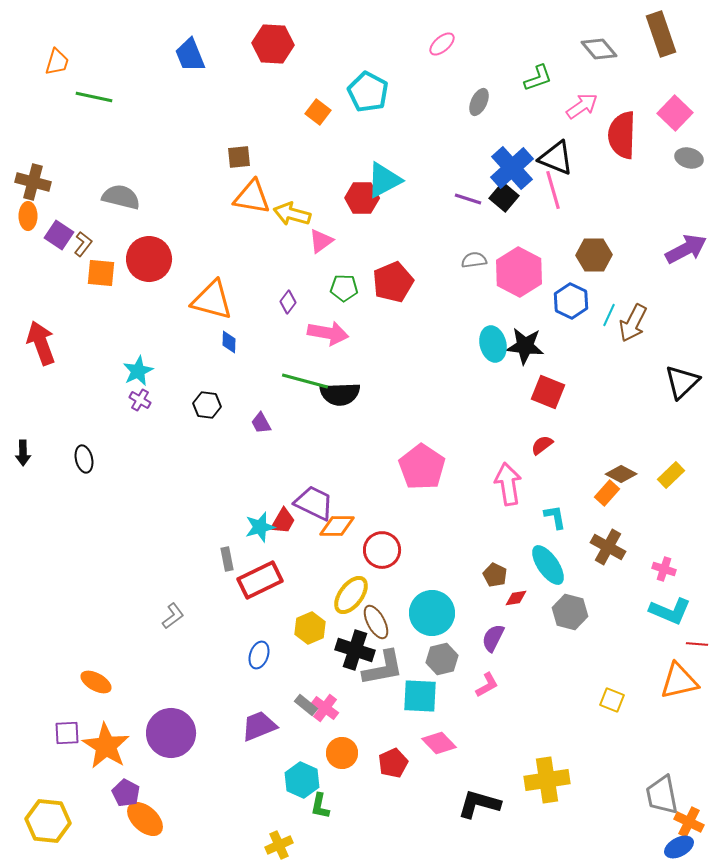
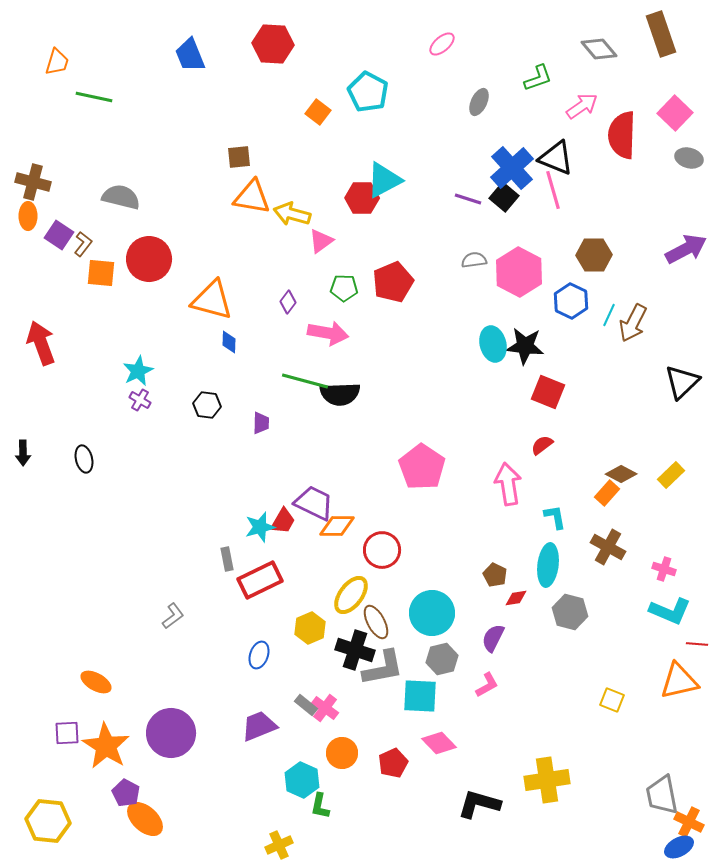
purple trapezoid at (261, 423): rotated 150 degrees counterclockwise
cyan ellipse at (548, 565): rotated 42 degrees clockwise
